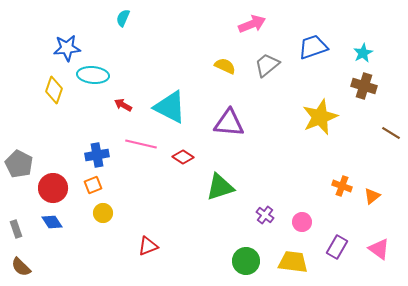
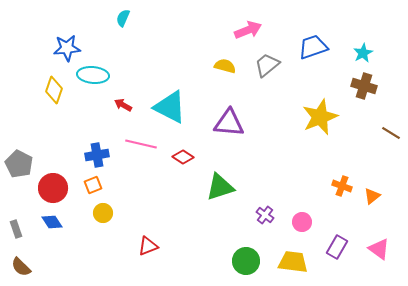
pink arrow: moved 4 px left, 6 px down
yellow semicircle: rotated 10 degrees counterclockwise
